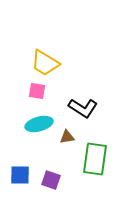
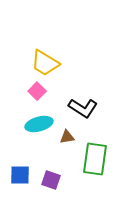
pink square: rotated 36 degrees clockwise
